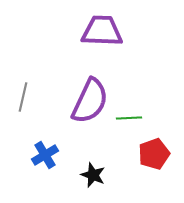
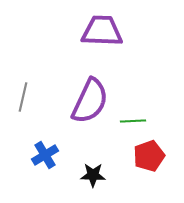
green line: moved 4 px right, 3 px down
red pentagon: moved 5 px left, 2 px down
black star: rotated 20 degrees counterclockwise
